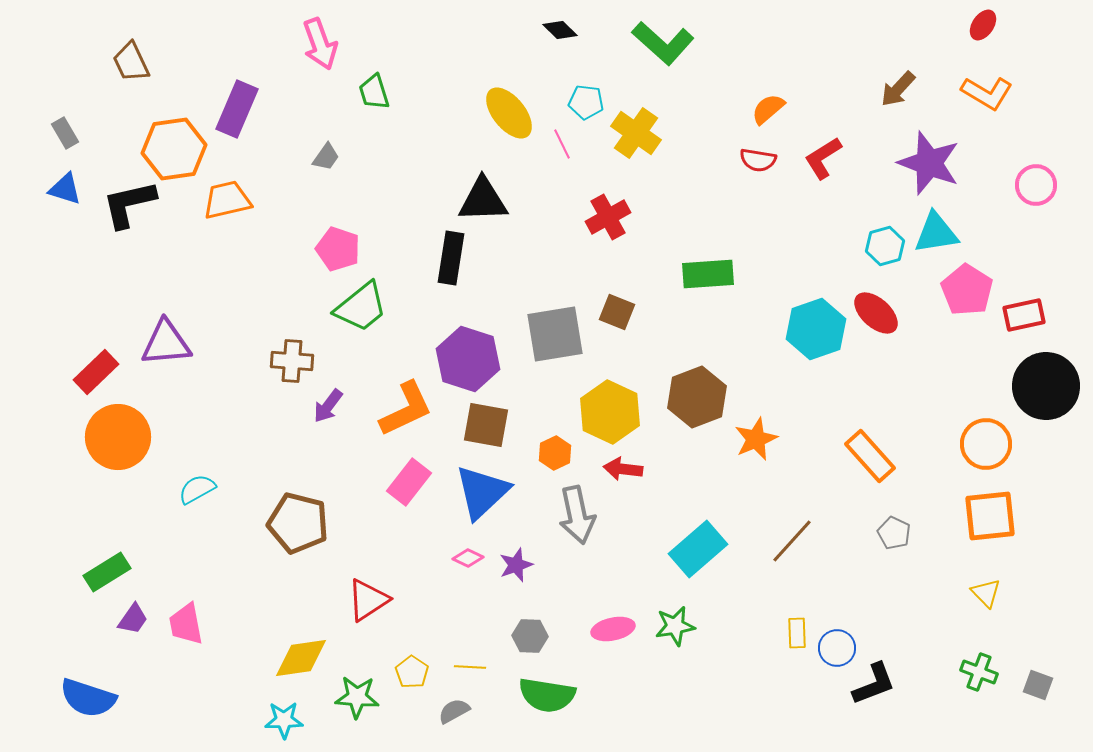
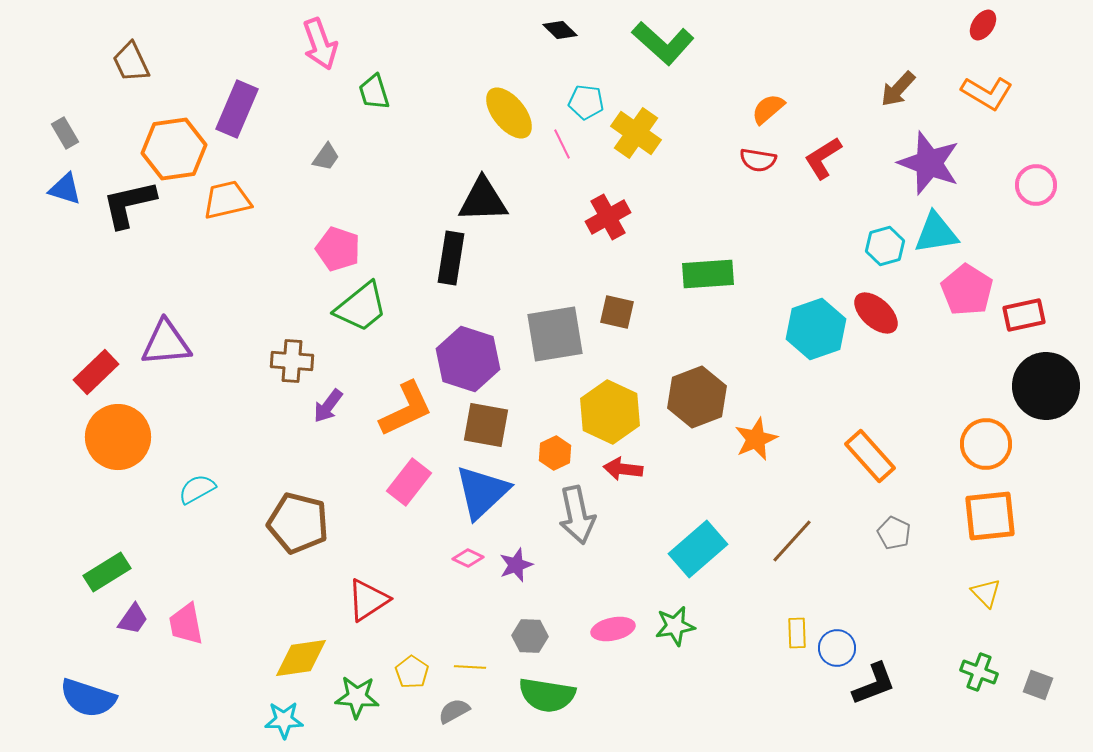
brown square at (617, 312): rotated 9 degrees counterclockwise
